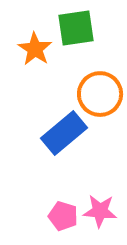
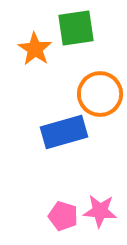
blue rectangle: moved 1 px up; rotated 24 degrees clockwise
